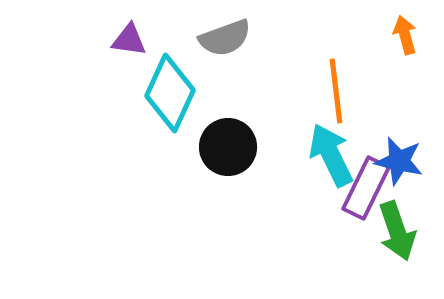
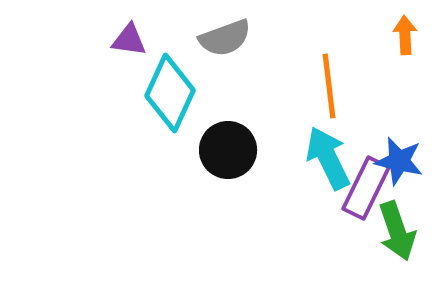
orange arrow: rotated 12 degrees clockwise
orange line: moved 7 px left, 5 px up
black circle: moved 3 px down
cyan arrow: moved 3 px left, 3 px down
